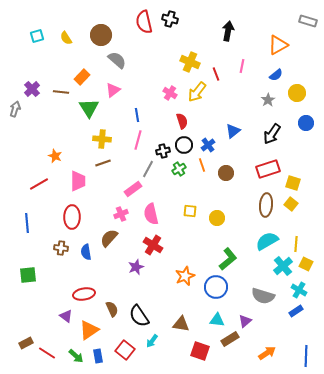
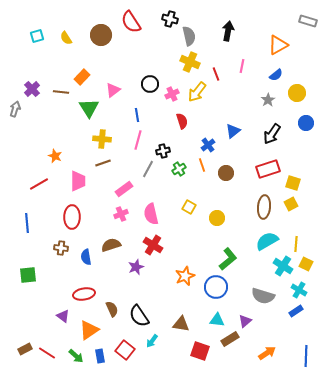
red semicircle at (144, 22): moved 13 px left; rotated 20 degrees counterclockwise
gray semicircle at (117, 60): moved 72 px right, 24 px up; rotated 36 degrees clockwise
pink cross at (170, 93): moved 2 px right, 1 px down; rotated 32 degrees clockwise
black circle at (184, 145): moved 34 px left, 61 px up
pink rectangle at (133, 189): moved 9 px left
yellow square at (291, 204): rotated 24 degrees clockwise
brown ellipse at (266, 205): moved 2 px left, 2 px down
yellow square at (190, 211): moved 1 px left, 4 px up; rotated 24 degrees clockwise
brown semicircle at (109, 238): moved 2 px right, 7 px down; rotated 30 degrees clockwise
blue semicircle at (86, 252): moved 5 px down
cyan cross at (283, 266): rotated 18 degrees counterclockwise
purple triangle at (66, 316): moved 3 px left
brown rectangle at (26, 343): moved 1 px left, 6 px down
blue rectangle at (98, 356): moved 2 px right
